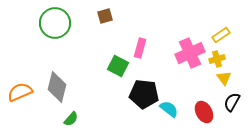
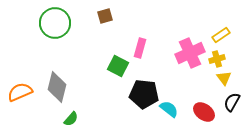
red ellipse: rotated 25 degrees counterclockwise
